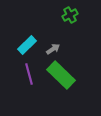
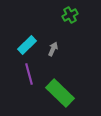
gray arrow: rotated 32 degrees counterclockwise
green rectangle: moved 1 px left, 18 px down
